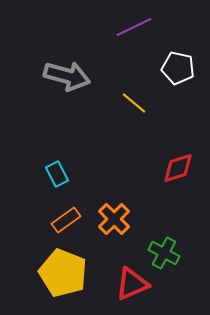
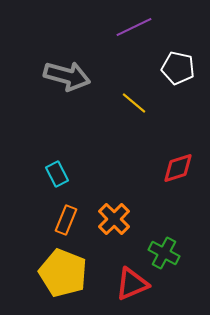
orange rectangle: rotated 32 degrees counterclockwise
